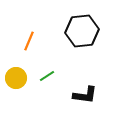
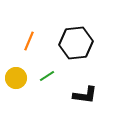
black hexagon: moved 6 px left, 12 px down
